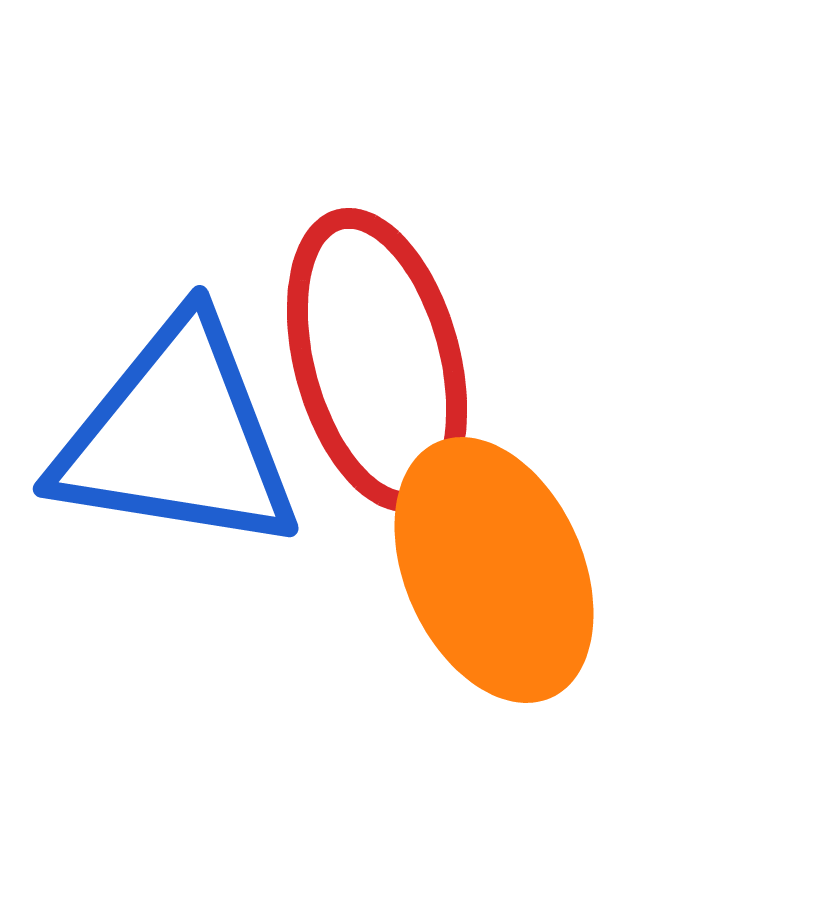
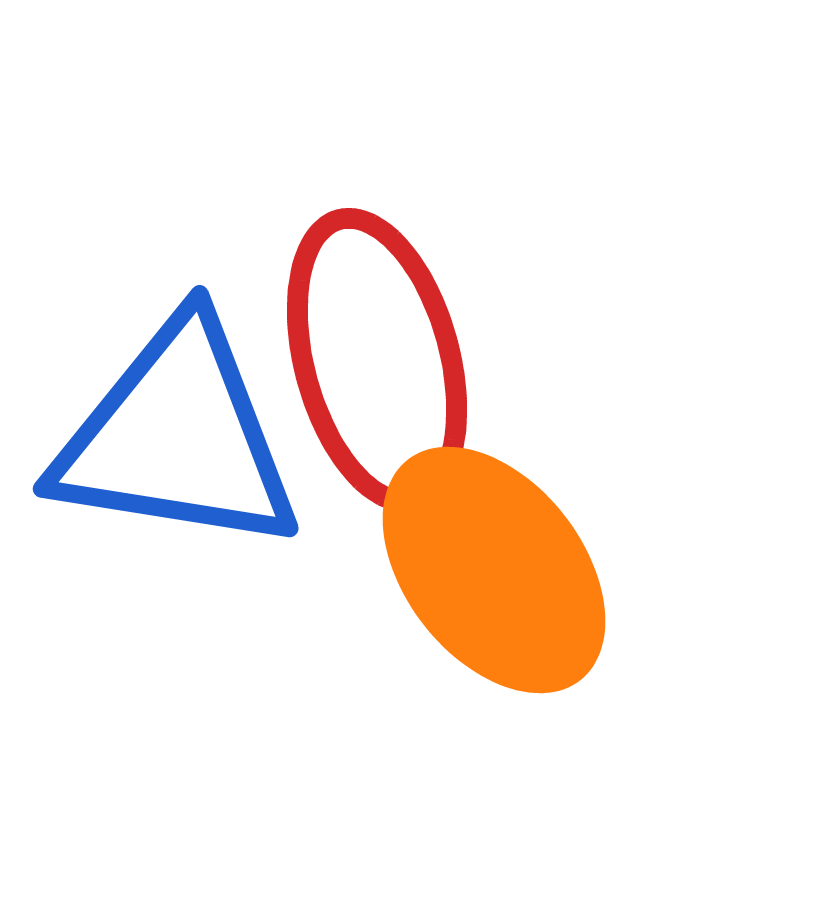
orange ellipse: rotated 14 degrees counterclockwise
